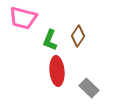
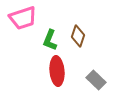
pink trapezoid: rotated 32 degrees counterclockwise
brown diamond: rotated 15 degrees counterclockwise
gray rectangle: moved 7 px right, 8 px up
